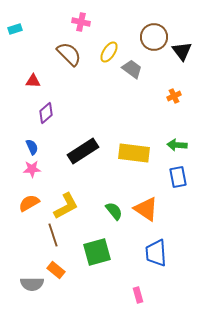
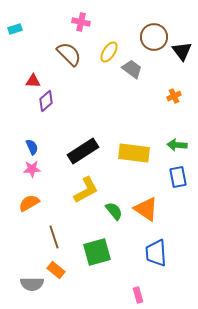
purple diamond: moved 12 px up
yellow L-shape: moved 20 px right, 16 px up
brown line: moved 1 px right, 2 px down
